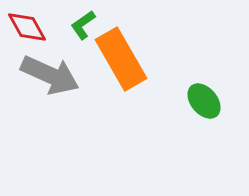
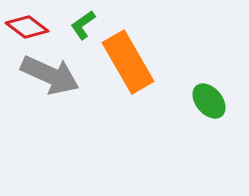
red diamond: rotated 24 degrees counterclockwise
orange rectangle: moved 7 px right, 3 px down
green ellipse: moved 5 px right
